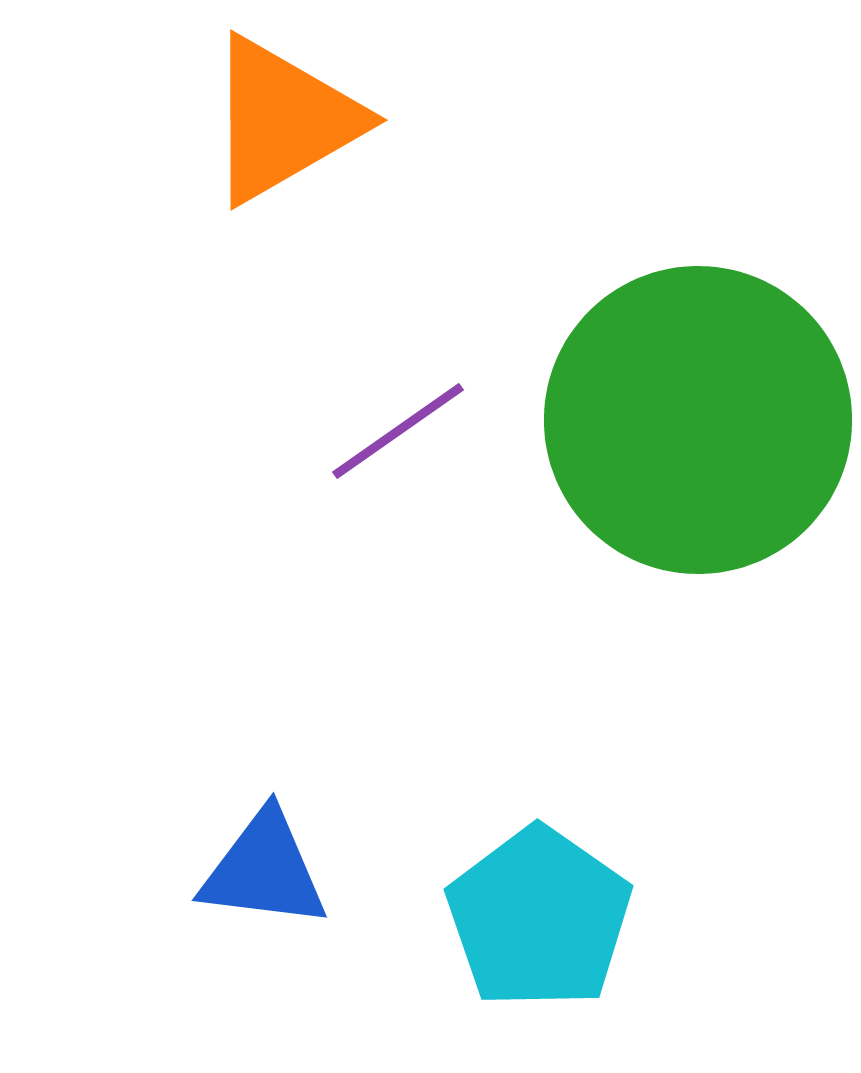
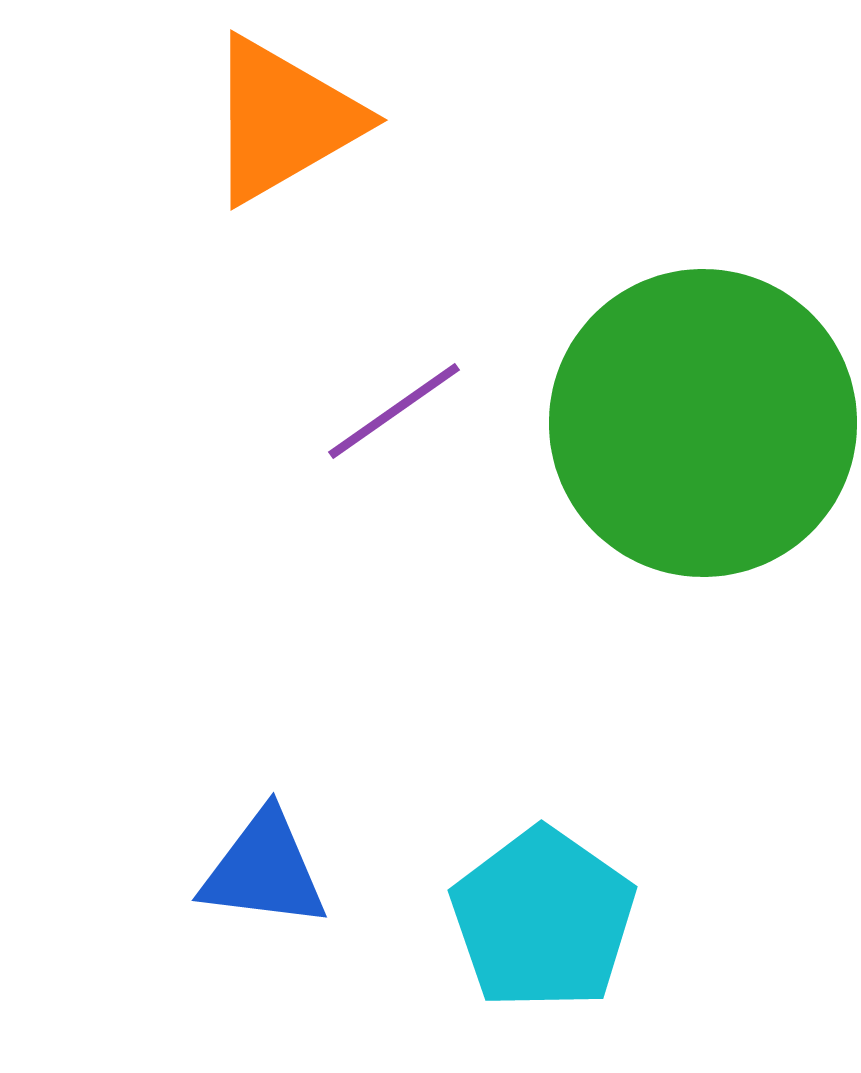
green circle: moved 5 px right, 3 px down
purple line: moved 4 px left, 20 px up
cyan pentagon: moved 4 px right, 1 px down
